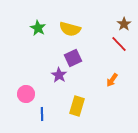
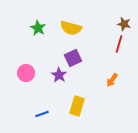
brown star: rotated 24 degrees counterclockwise
yellow semicircle: moved 1 px right, 1 px up
red line: rotated 60 degrees clockwise
pink circle: moved 21 px up
blue line: rotated 72 degrees clockwise
